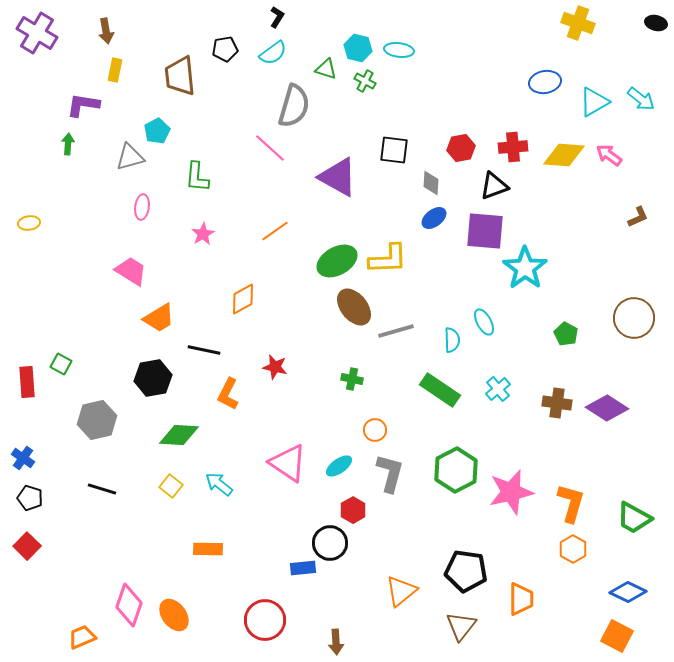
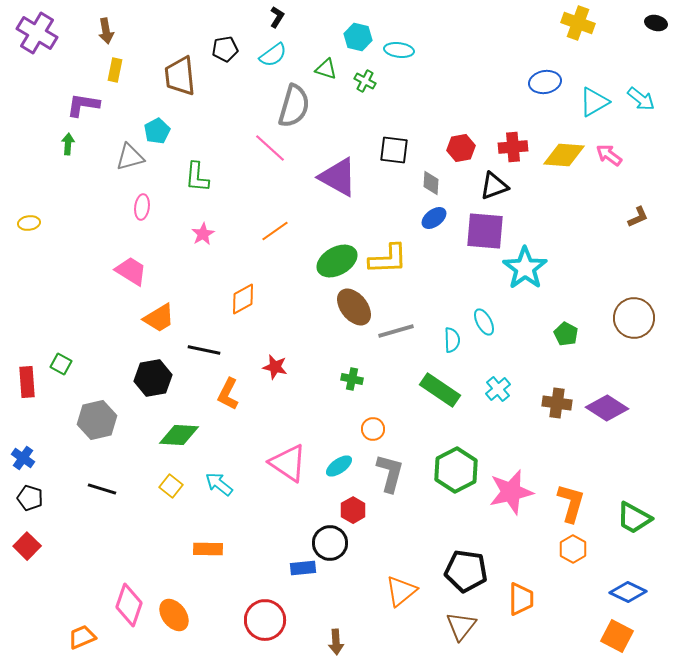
cyan hexagon at (358, 48): moved 11 px up
cyan semicircle at (273, 53): moved 2 px down
orange circle at (375, 430): moved 2 px left, 1 px up
